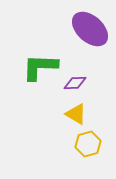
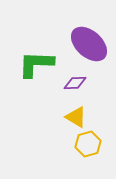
purple ellipse: moved 1 px left, 15 px down
green L-shape: moved 4 px left, 3 px up
yellow triangle: moved 3 px down
